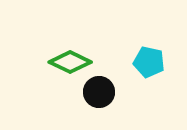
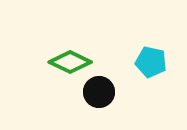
cyan pentagon: moved 2 px right
